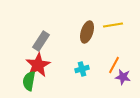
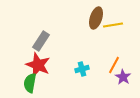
brown ellipse: moved 9 px right, 14 px up
red star: rotated 20 degrees counterclockwise
purple star: rotated 21 degrees clockwise
green semicircle: moved 1 px right, 2 px down
